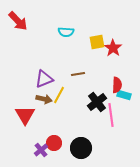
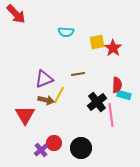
red arrow: moved 2 px left, 7 px up
brown arrow: moved 2 px right, 1 px down
